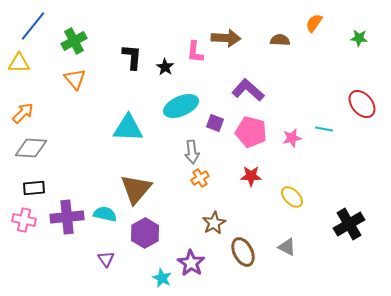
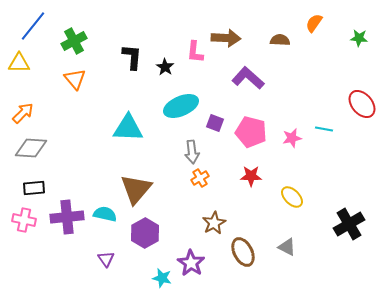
purple L-shape: moved 12 px up
cyan star: rotated 12 degrees counterclockwise
